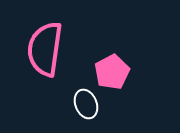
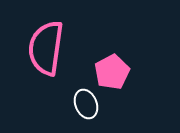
pink semicircle: moved 1 px right, 1 px up
